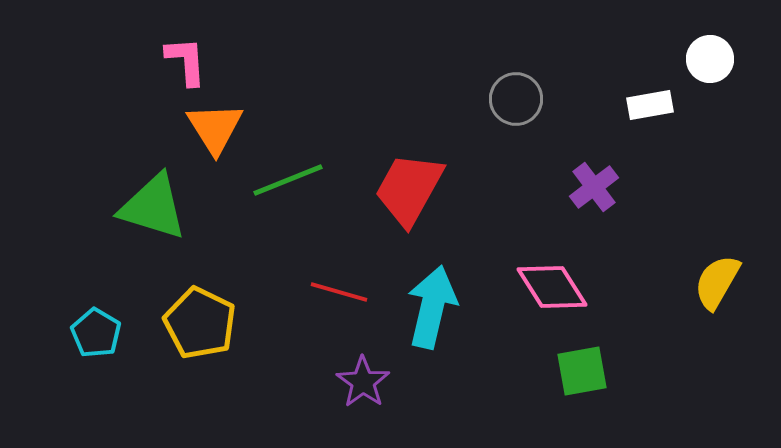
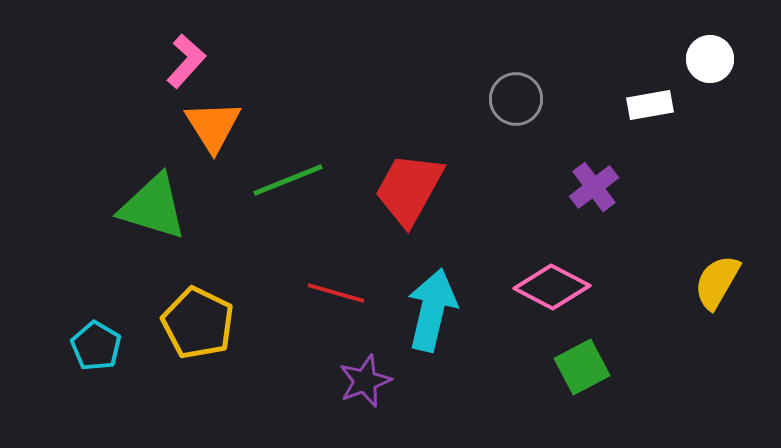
pink L-shape: rotated 46 degrees clockwise
orange triangle: moved 2 px left, 2 px up
pink diamond: rotated 30 degrees counterclockwise
red line: moved 3 px left, 1 px down
cyan arrow: moved 3 px down
yellow pentagon: moved 2 px left
cyan pentagon: moved 13 px down
green square: moved 4 px up; rotated 18 degrees counterclockwise
purple star: moved 2 px right, 1 px up; rotated 16 degrees clockwise
